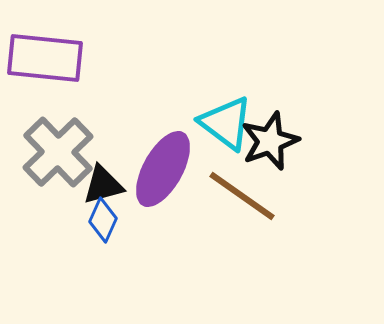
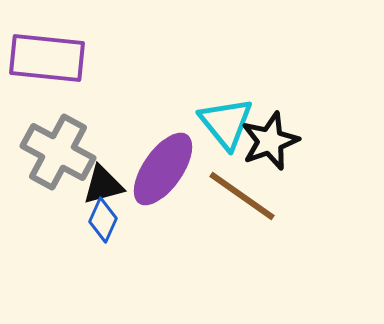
purple rectangle: moved 2 px right
cyan triangle: rotated 14 degrees clockwise
gray cross: rotated 18 degrees counterclockwise
purple ellipse: rotated 6 degrees clockwise
